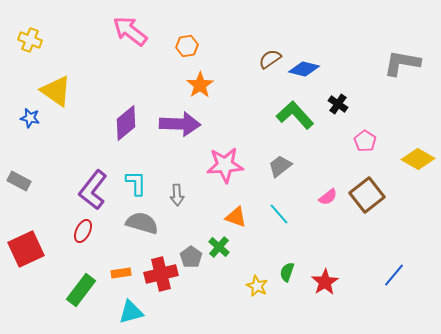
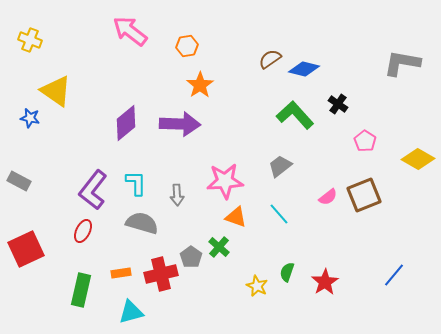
pink star: moved 16 px down
brown square: moved 3 px left; rotated 16 degrees clockwise
green rectangle: rotated 24 degrees counterclockwise
